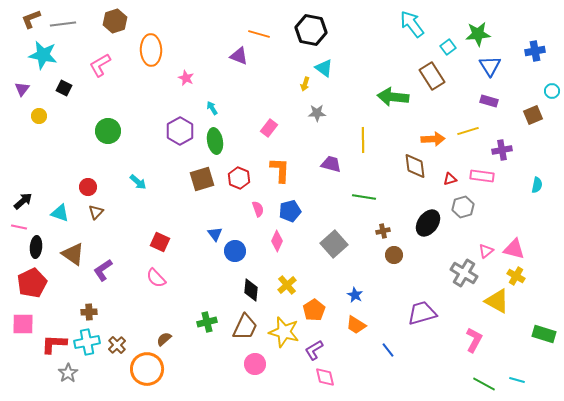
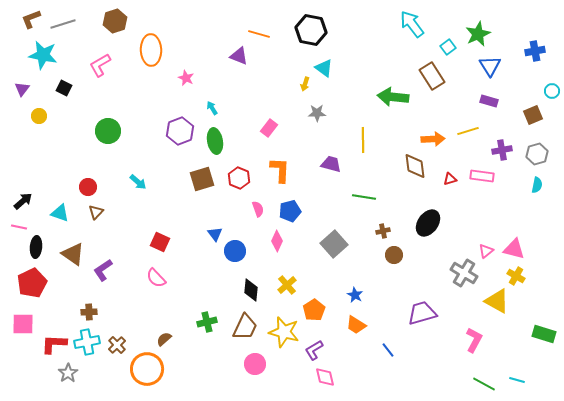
gray line at (63, 24): rotated 10 degrees counterclockwise
green star at (478, 34): rotated 20 degrees counterclockwise
purple hexagon at (180, 131): rotated 8 degrees clockwise
gray hexagon at (463, 207): moved 74 px right, 53 px up
